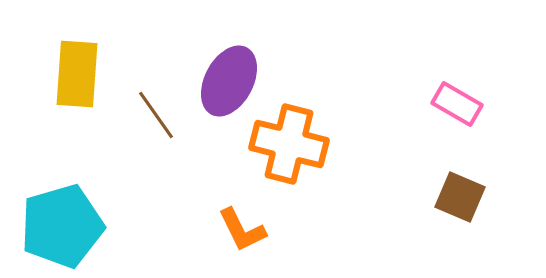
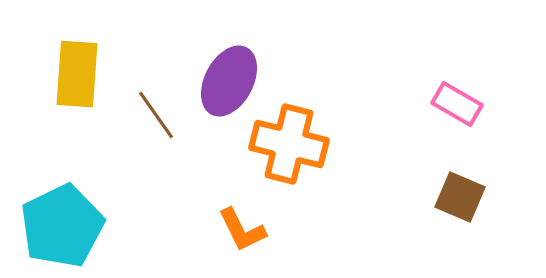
cyan pentagon: rotated 10 degrees counterclockwise
